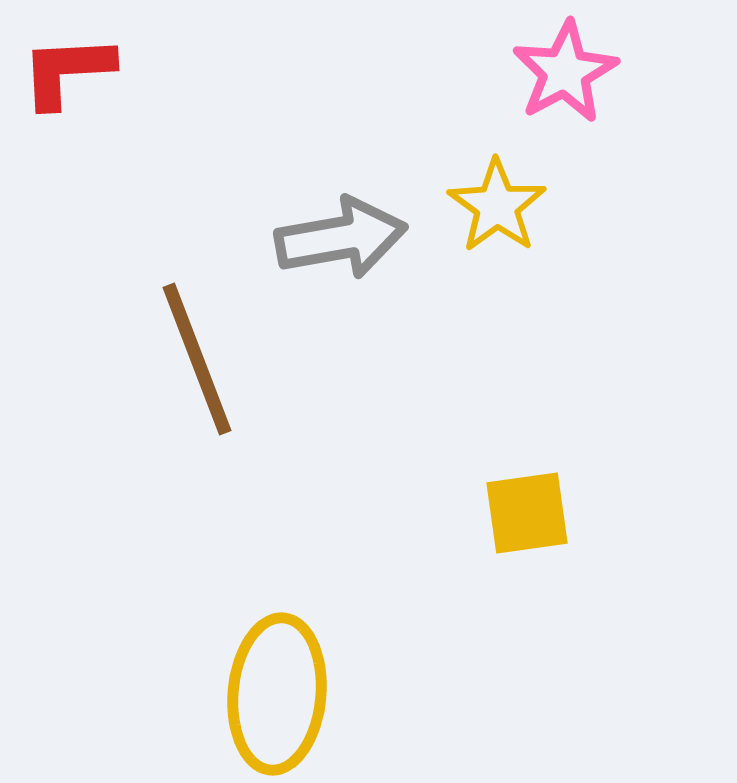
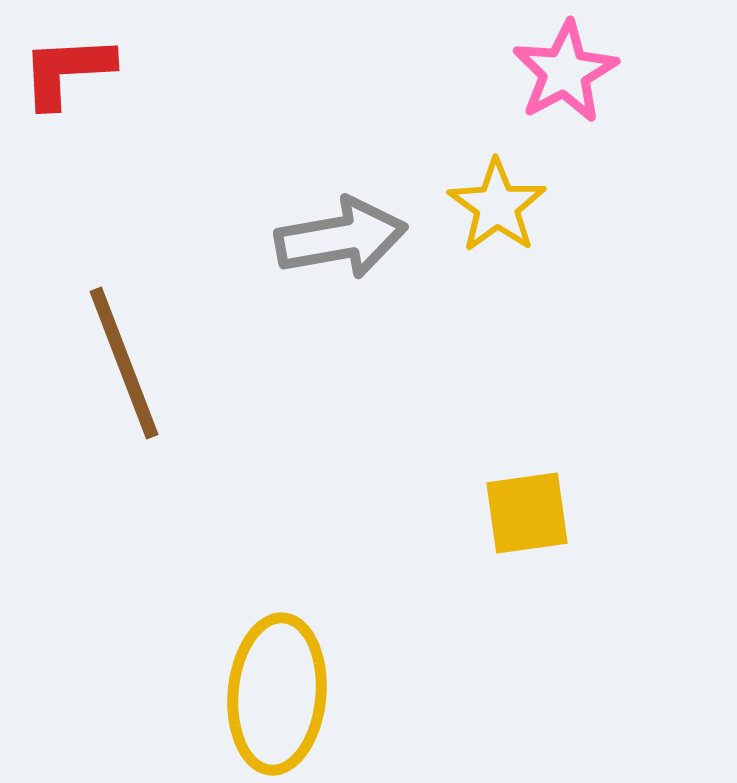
brown line: moved 73 px left, 4 px down
